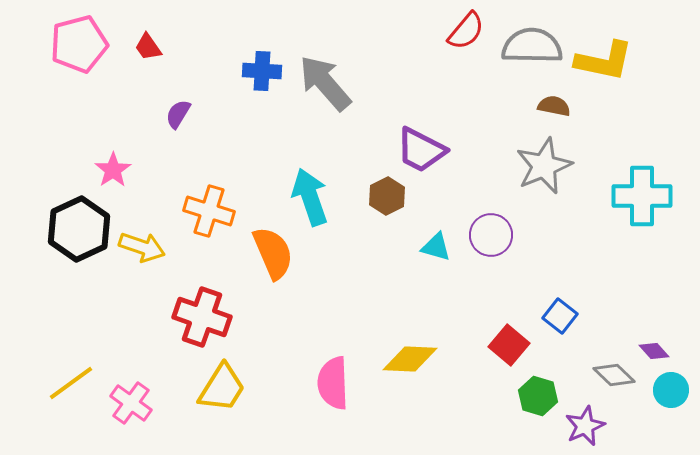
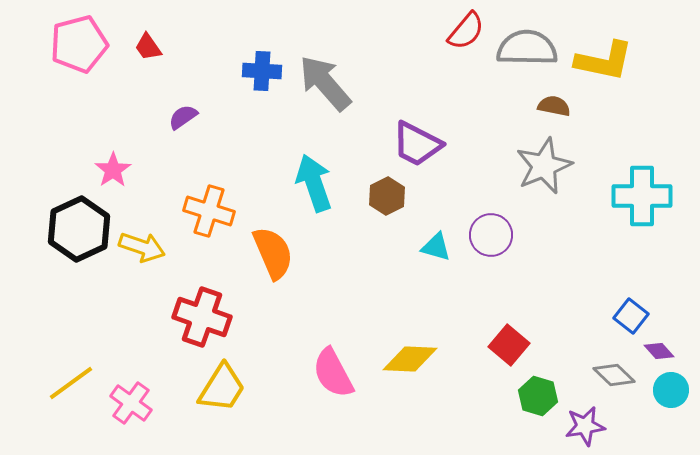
gray semicircle: moved 5 px left, 2 px down
purple semicircle: moved 5 px right, 3 px down; rotated 24 degrees clockwise
purple trapezoid: moved 4 px left, 6 px up
cyan arrow: moved 4 px right, 14 px up
blue square: moved 71 px right
purple diamond: moved 5 px right
pink semicircle: moved 10 px up; rotated 26 degrees counterclockwise
purple star: rotated 15 degrees clockwise
